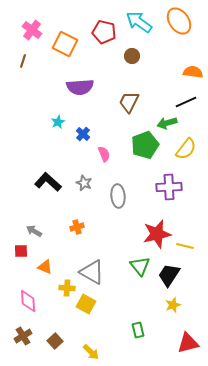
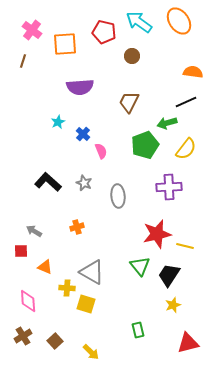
orange square: rotated 30 degrees counterclockwise
pink semicircle: moved 3 px left, 3 px up
yellow square: rotated 12 degrees counterclockwise
